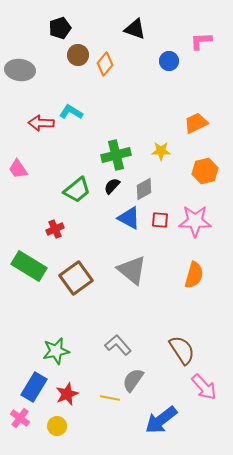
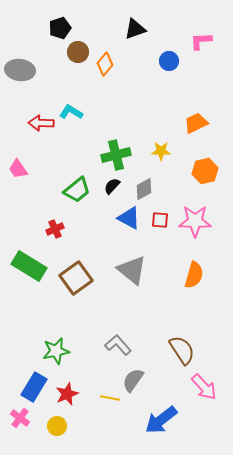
black triangle: rotated 40 degrees counterclockwise
brown circle: moved 3 px up
